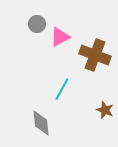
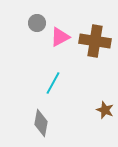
gray circle: moved 1 px up
brown cross: moved 14 px up; rotated 12 degrees counterclockwise
cyan line: moved 9 px left, 6 px up
gray diamond: rotated 16 degrees clockwise
